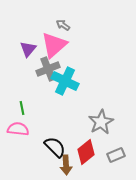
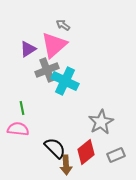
purple triangle: rotated 18 degrees clockwise
gray cross: moved 1 px left, 1 px down
black semicircle: moved 1 px down
